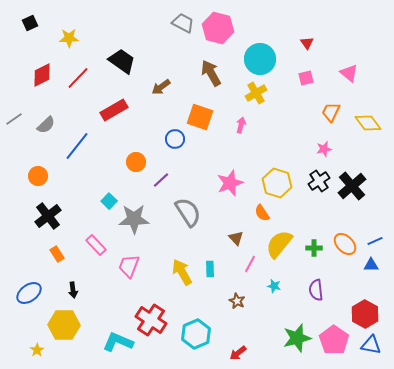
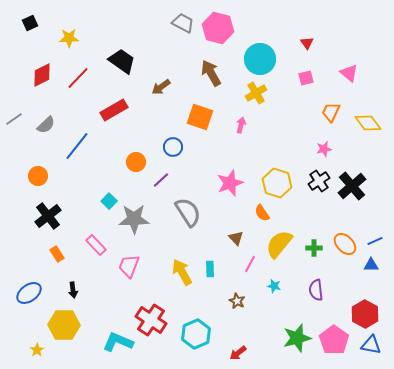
blue circle at (175, 139): moved 2 px left, 8 px down
